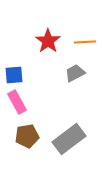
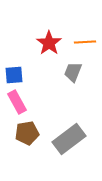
red star: moved 1 px right, 2 px down
gray trapezoid: moved 2 px left, 1 px up; rotated 40 degrees counterclockwise
brown pentagon: moved 3 px up
